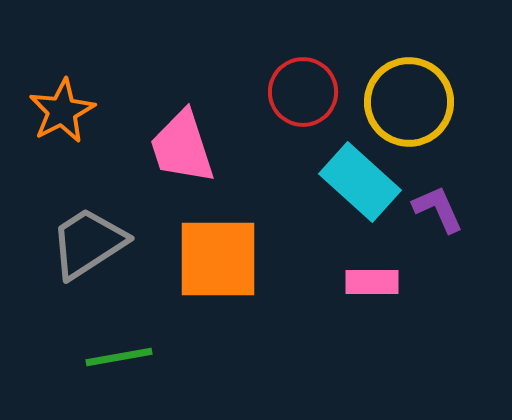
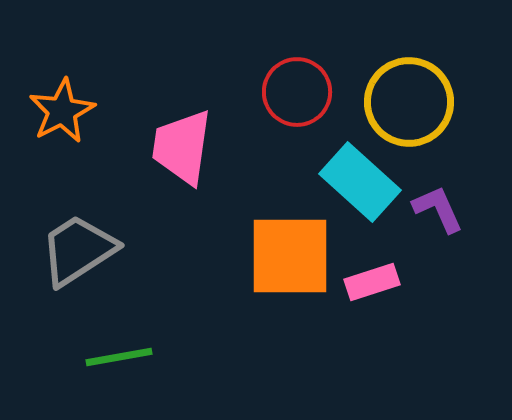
red circle: moved 6 px left
pink trapezoid: rotated 26 degrees clockwise
gray trapezoid: moved 10 px left, 7 px down
orange square: moved 72 px right, 3 px up
pink rectangle: rotated 18 degrees counterclockwise
